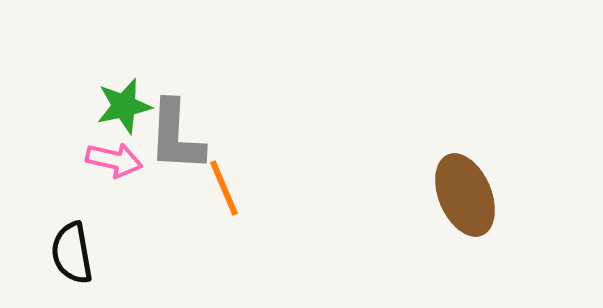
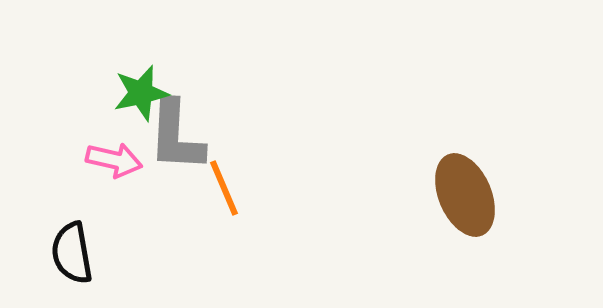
green star: moved 17 px right, 13 px up
